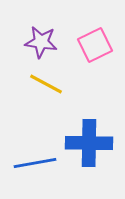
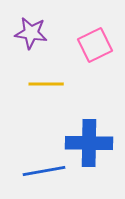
purple star: moved 10 px left, 9 px up
yellow line: rotated 28 degrees counterclockwise
blue line: moved 9 px right, 8 px down
